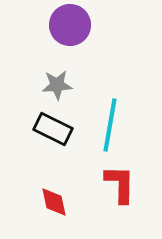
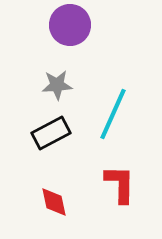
cyan line: moved 3 px right, 11 px up; rotated 14 degrees clockwise
black rectangle: moved 2 px left, 4 px down; rotated 54 degrees counterclockwise
